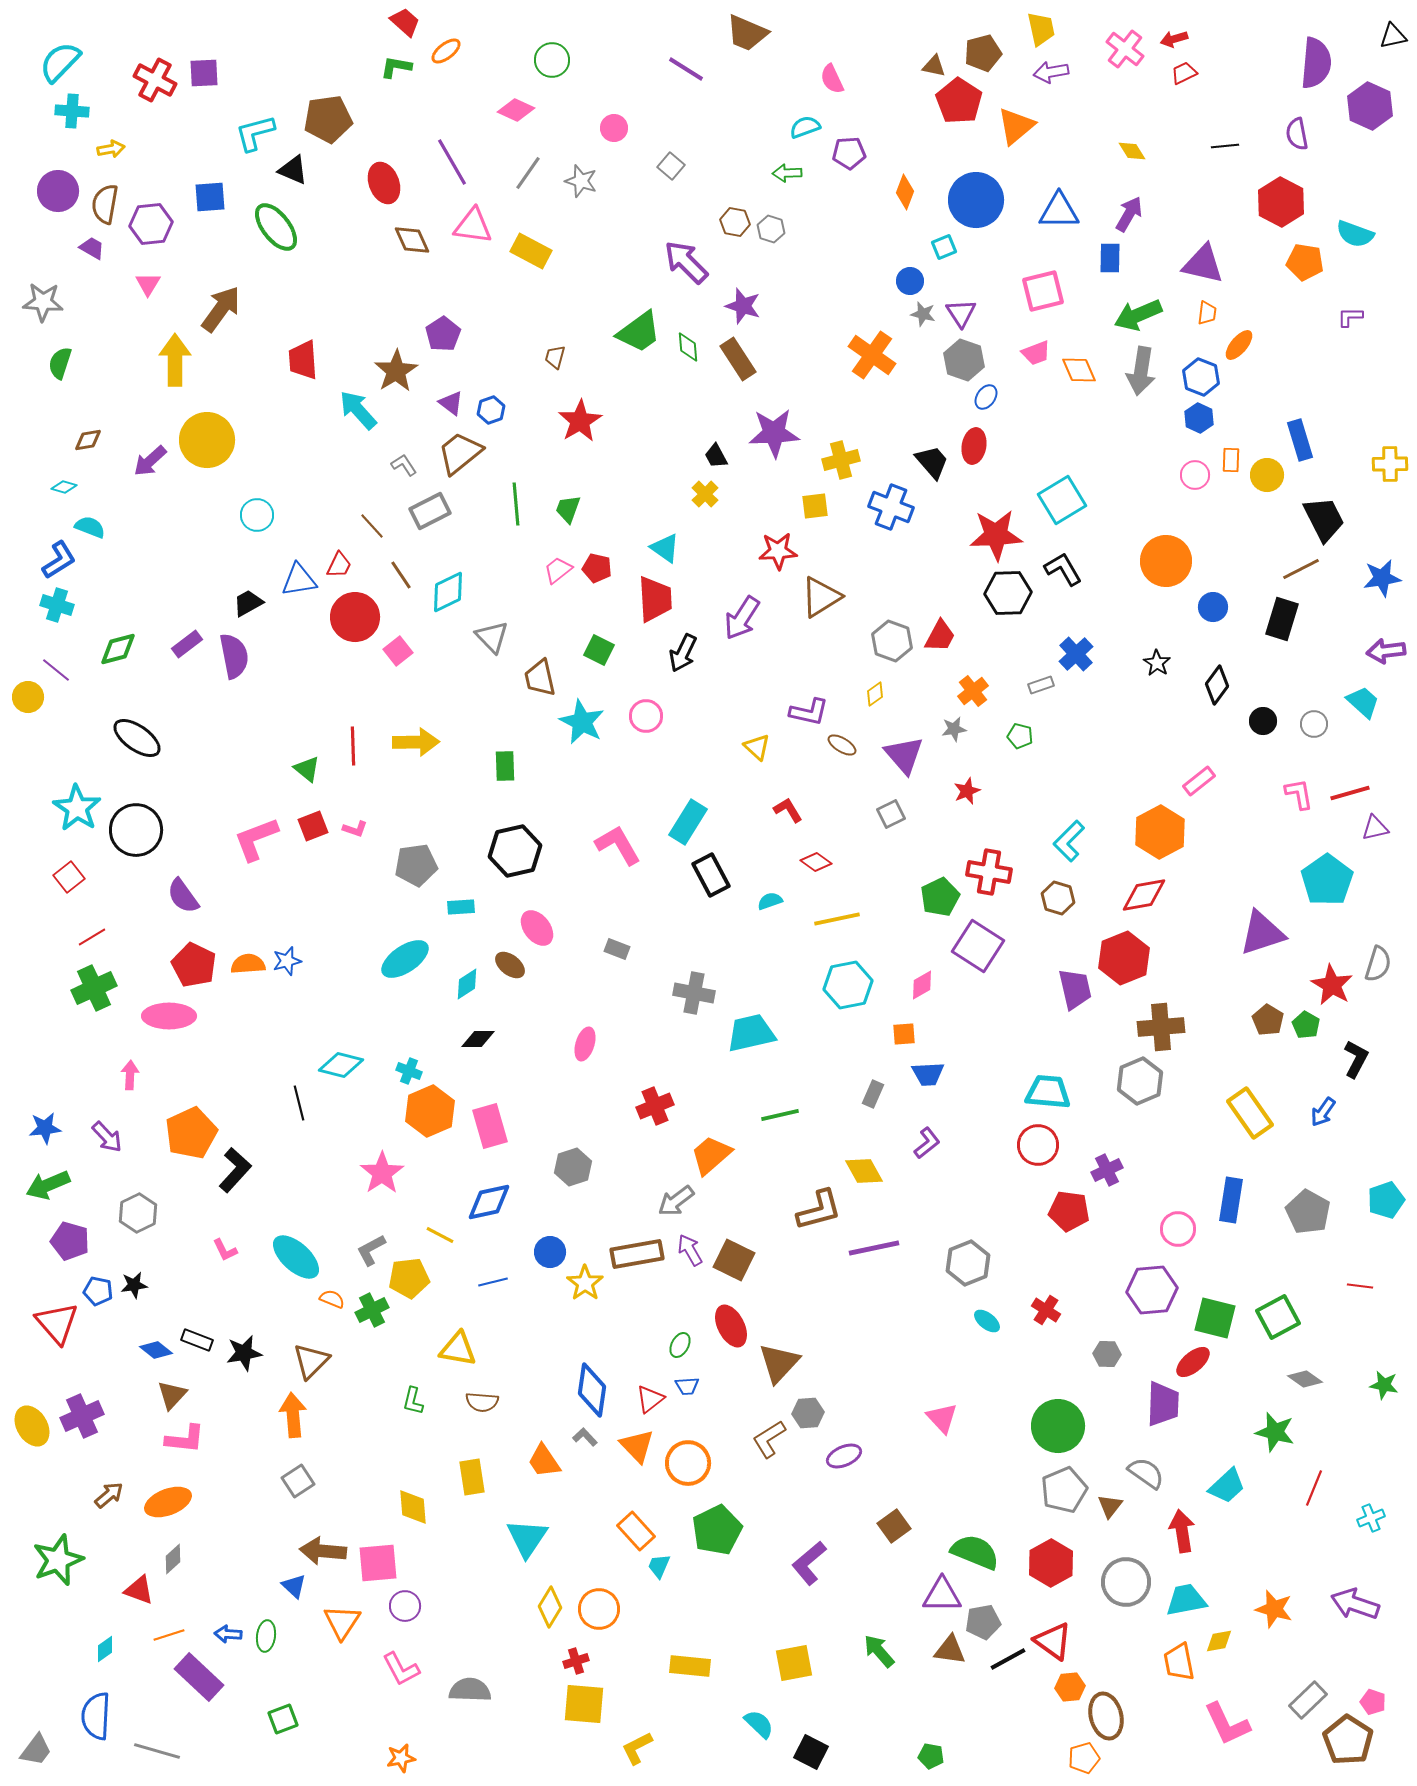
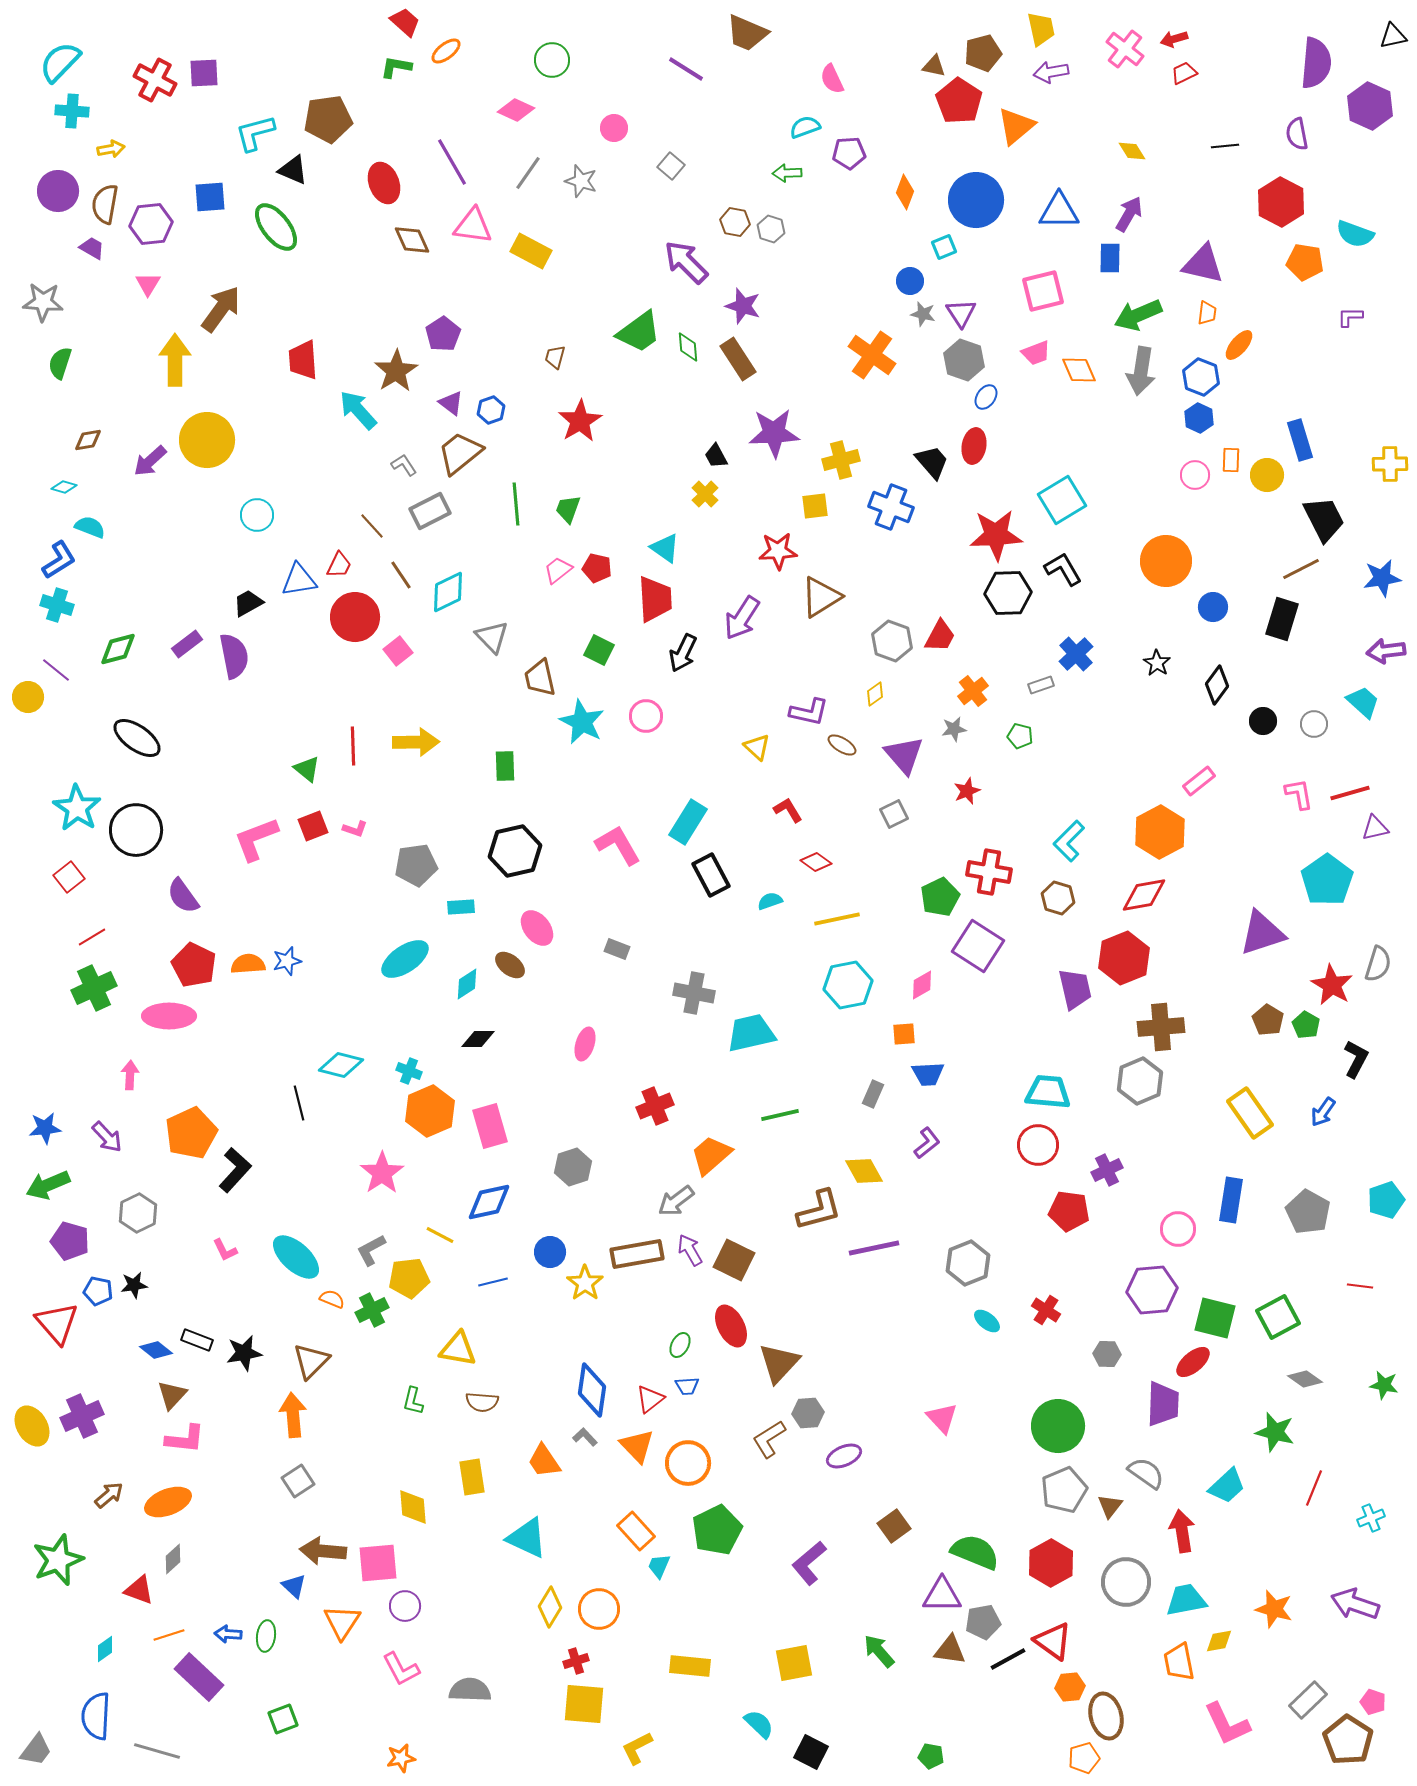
gray square at (891, 814): moved 3 px right
cyan triangle at (527, 1538): rotated 39 degrees counterclockwise
